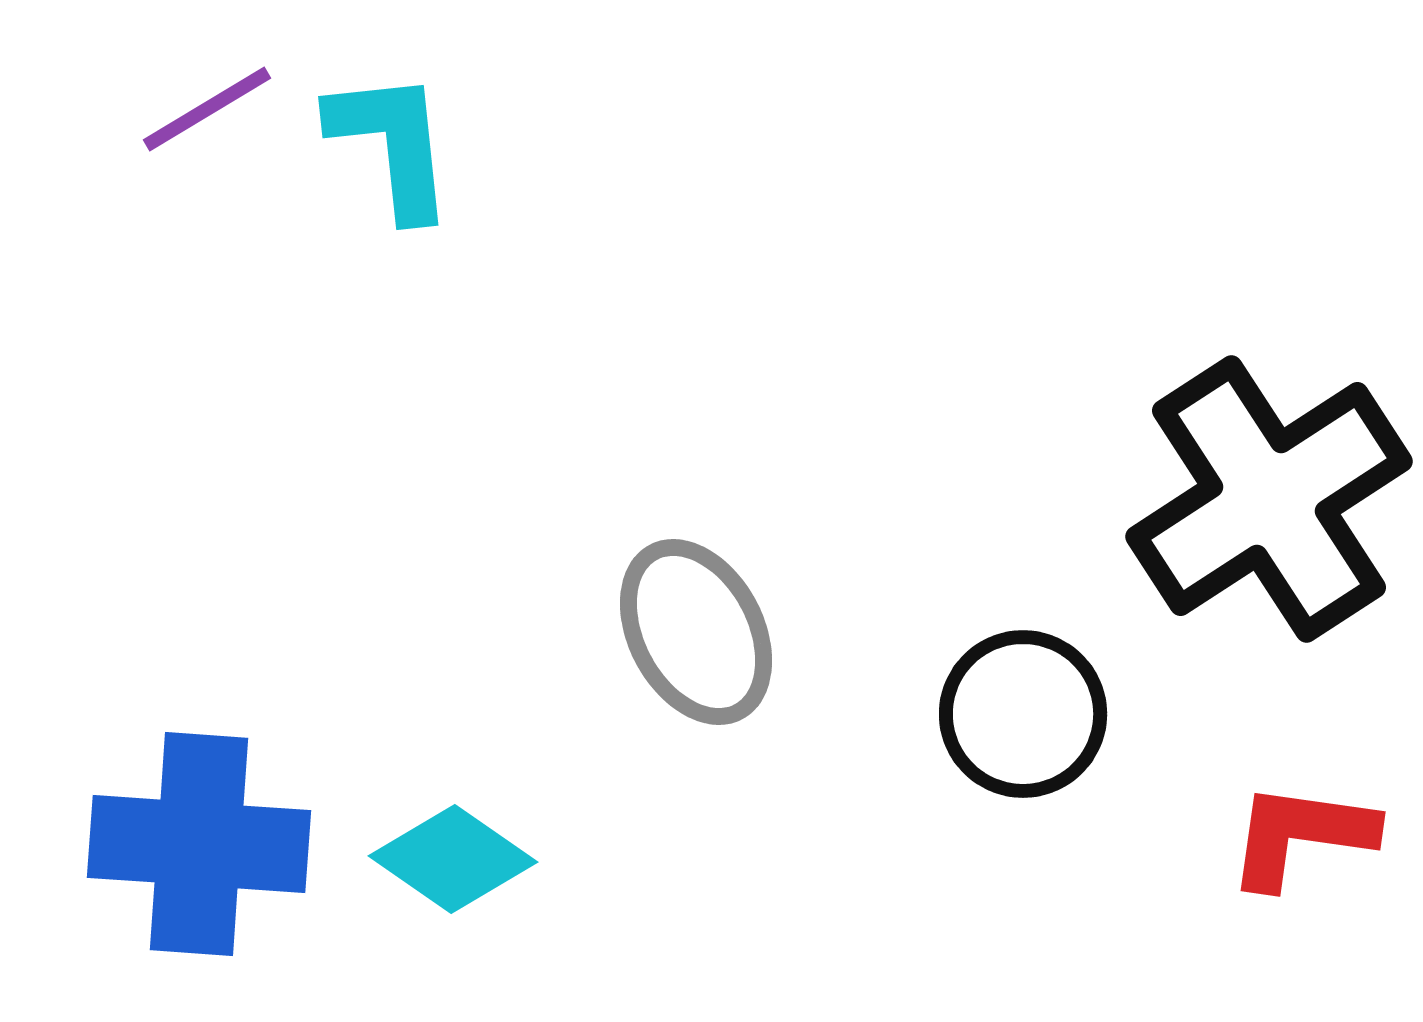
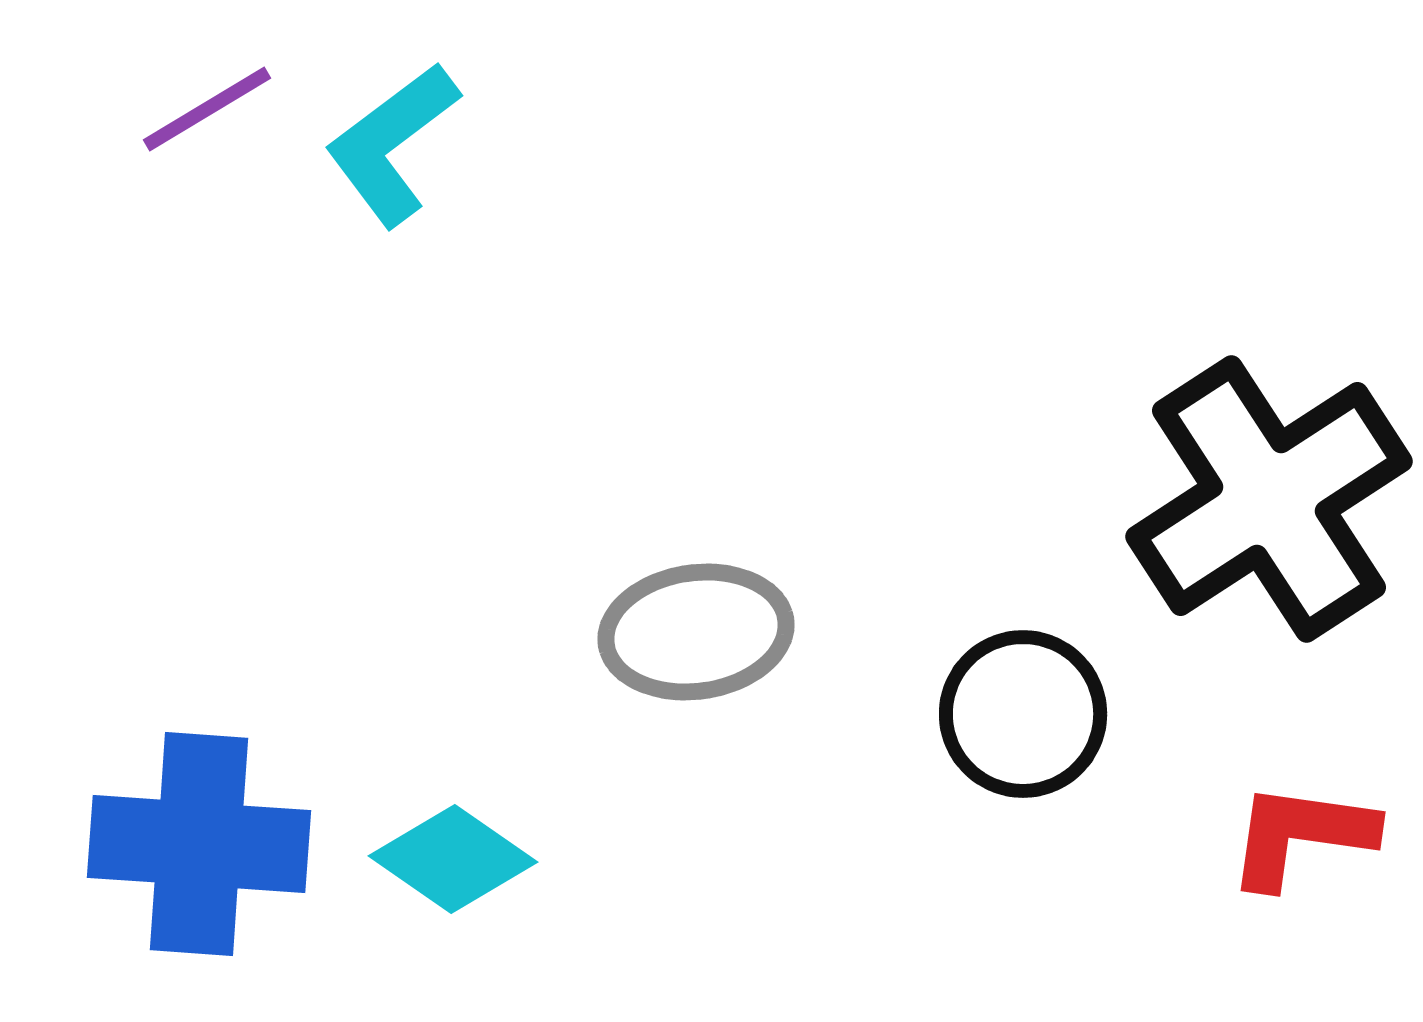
cyan L-shape: rotated 121 degrees counterclockwise
gray ellipse: rotated 70 degrees counterclockwise
